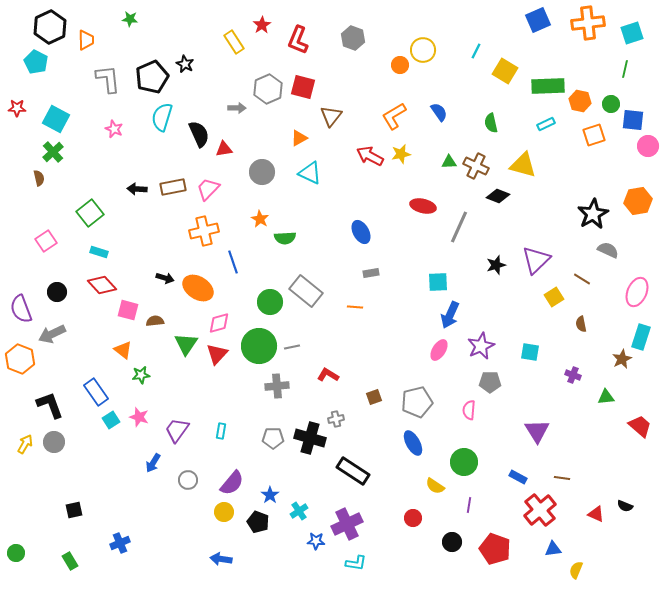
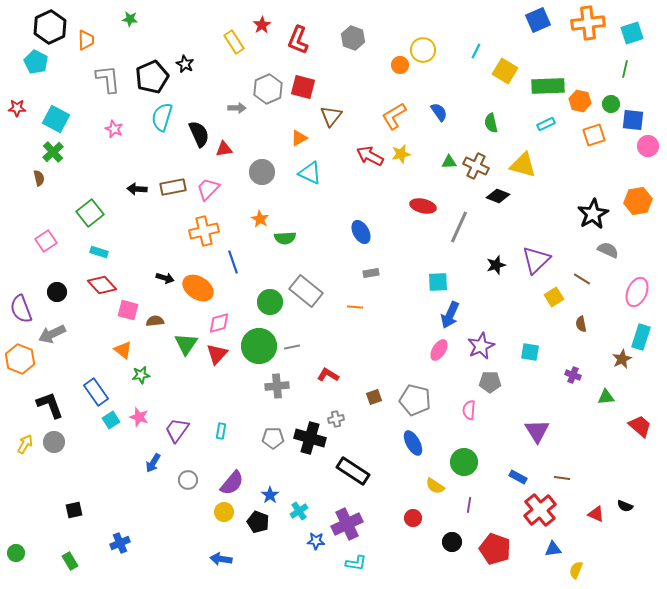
gray pentagon at (417, 402): moved 2 px left, 2 px up; rotated 28 degrees clockwise
